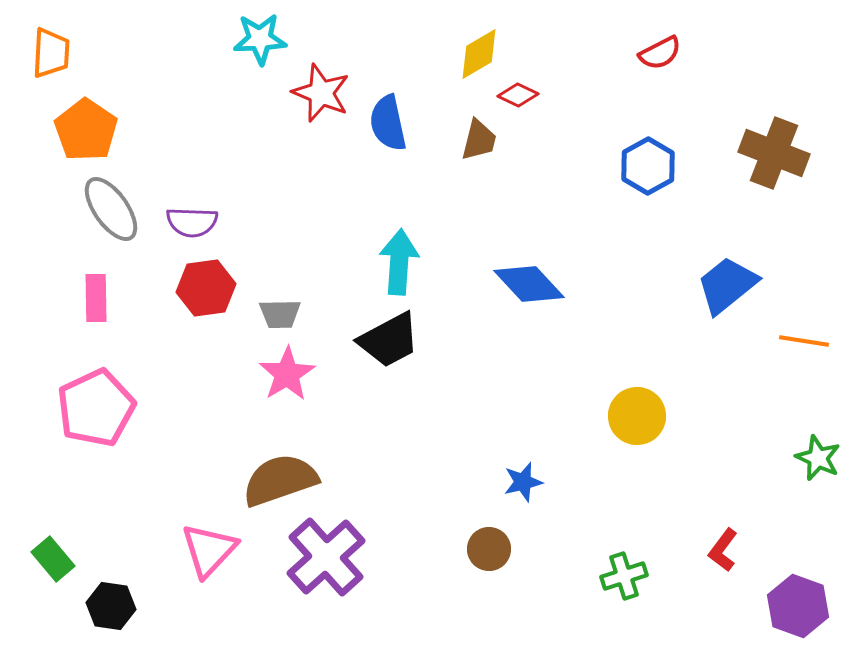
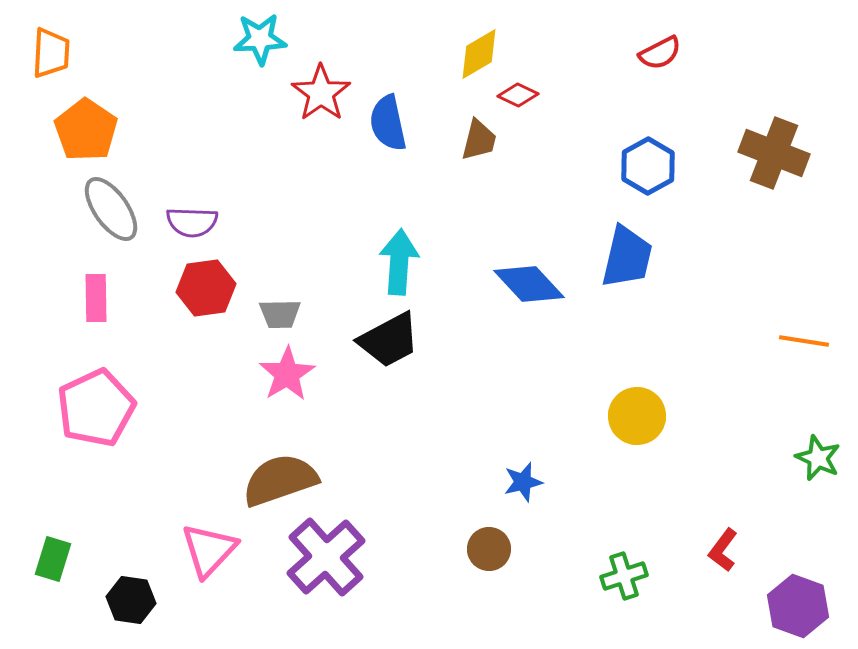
red star: rotated 14 degrees clockwise
blue trapezoid: moved 100 px left, 28 px up; rotated 142 degrees clockwise
green rectangle: rotated 57 degrees clockwise
black hexagon: moved 20 px right, 6 px up
